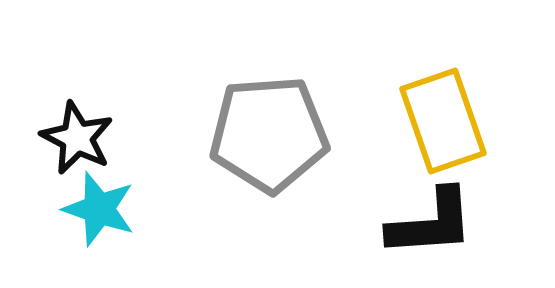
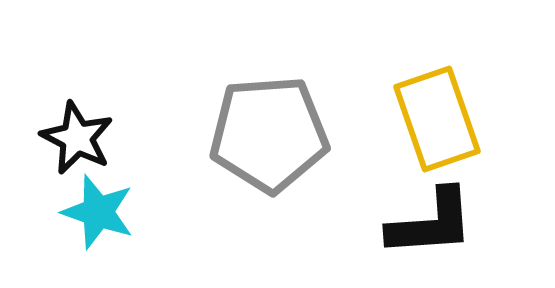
yellow rectangle: moved 6 px left, 2 px up
cyan star: moved 1 px left, 3 px down
